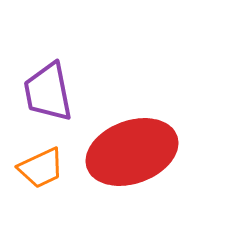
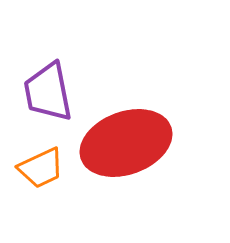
red ellipse: moved 6 px left, 9 px up
